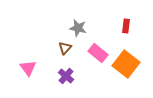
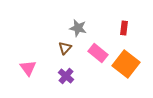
red rectangle: moved 2 px left, 2 px down
